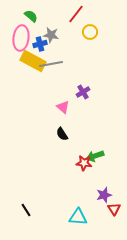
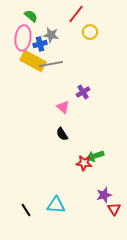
pink ellipse: moved 2 px right
cyan triangle: moved 22 px left, 12 px up
